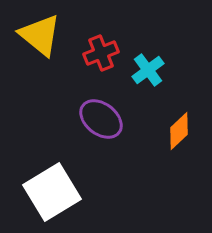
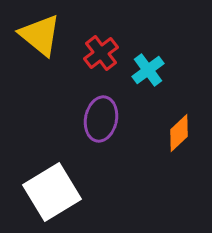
red cross: rotated 16 degrees counterclockwise
purple ellipse: rotated 63 degrees clockwise
orange diamond: moved 2 px down
